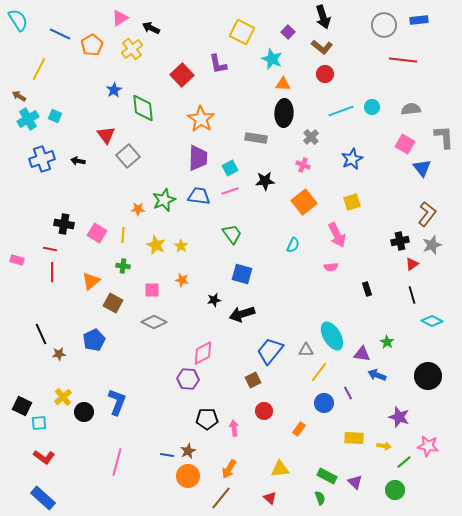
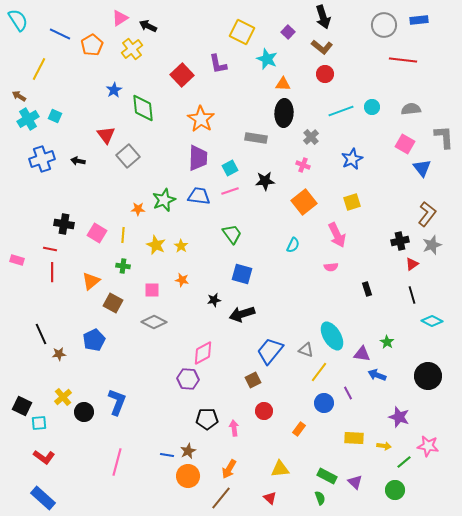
black arrow at (151, 28): moved 3 px left, 2 px up
cyan star at (272, 59): moved 5 px left
gray triangle at (306, 350): rotated 21 degrees clockwise
